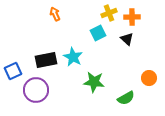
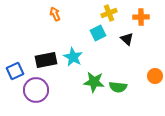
orange cross: moved 9 px right
blue square: moved 2 px right
orange circle: moved 6 px right, 2 px up
green semicircle: moved 8 px left, 11 px up; rotated 36 degrees clockwise
